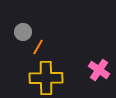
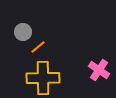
orange line: rotated 21 degrees clockwise
yellow cross: moved 3 px left
